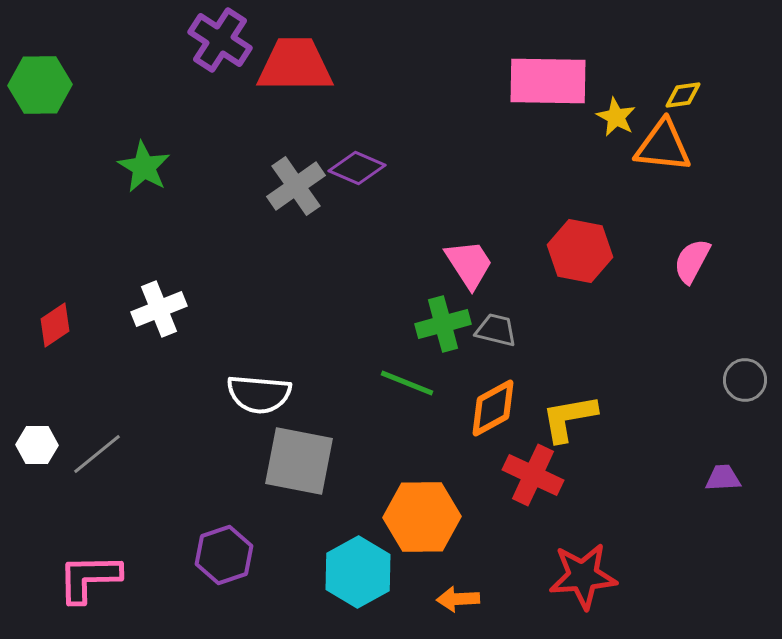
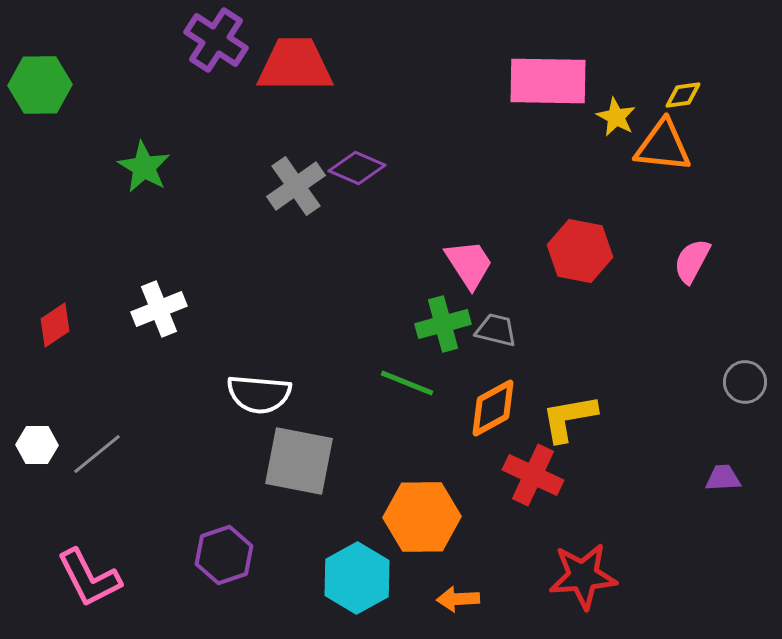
purple cross: moved 4 px left
gray circle: moved 2 px down
cyan hexagon: moved 1 px left, 6 px down
pink L-shape: rotated 116 degrees counterclockwise
